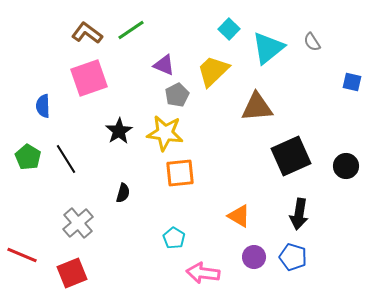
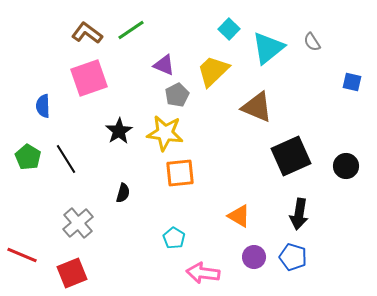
brown triangle: rotated 28 degrees clockwise
